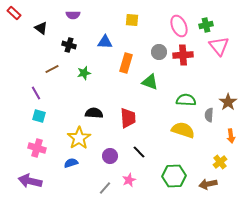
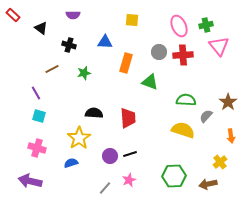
red rectangle: moved 1 px left, 2 px down
gray semicircle: moved 3 px left, 1 px down; rotated 40 degrees clockwise
black line: moved 9 px left, 2 px down; rotated 64 degrees counterclockwise
